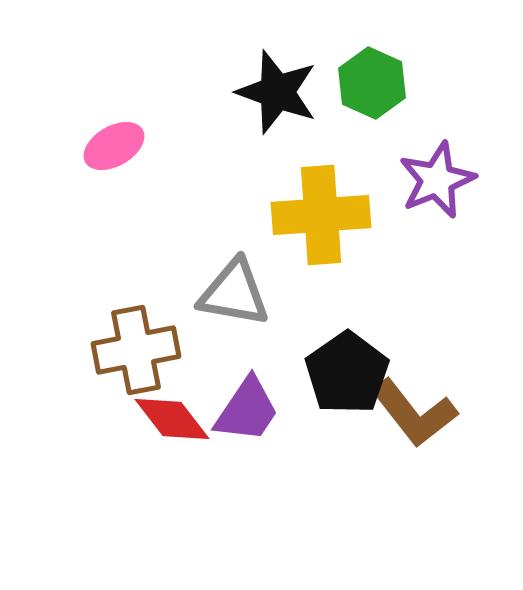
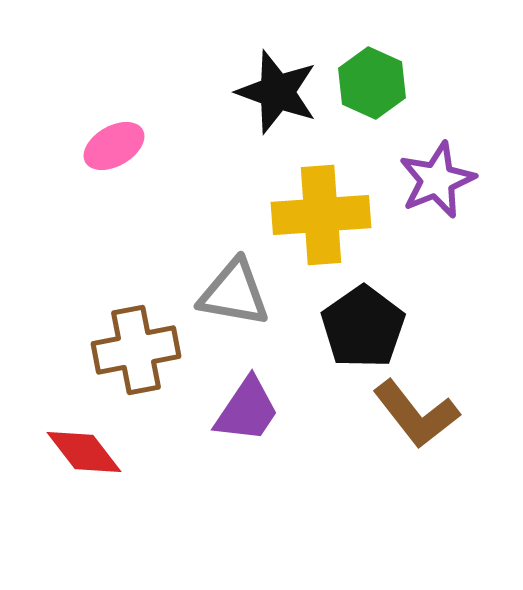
black pentagon: moved 16 px right, 46 px up
brown L-shape: moved 2 px right, 1 px down
red diamond: moved 88 px left, 33 px down
